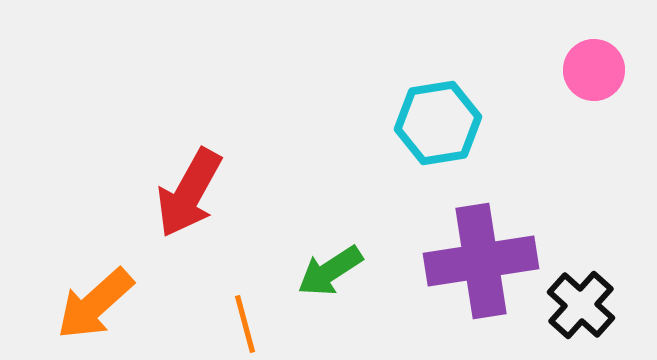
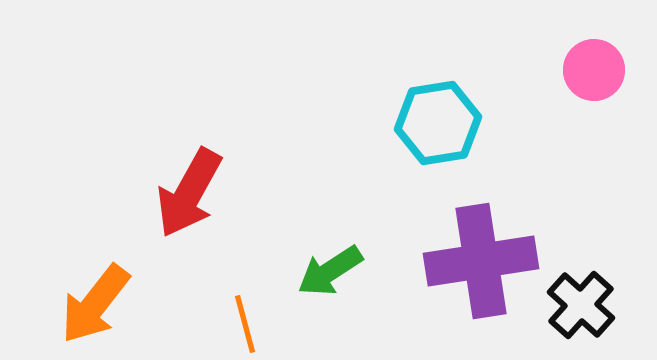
orange arrow: rotated 10 degrees counterclockwise
